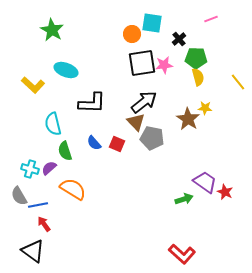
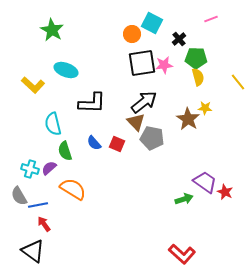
cyan square: rotated 20 degrees clockwise
